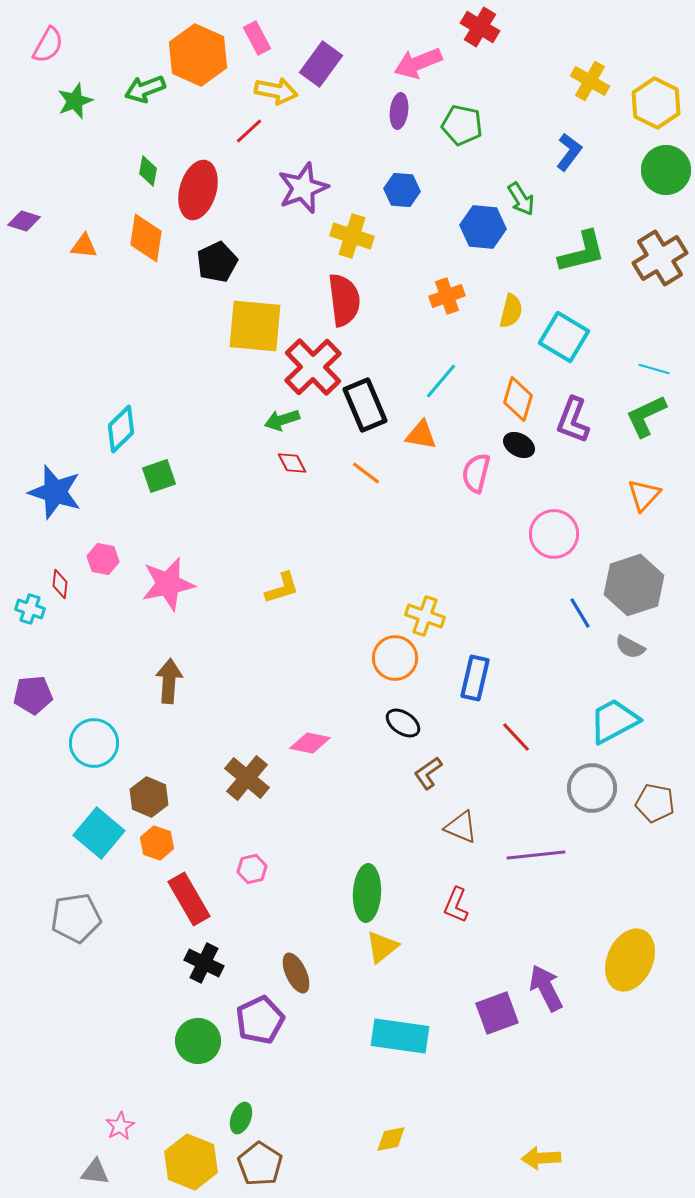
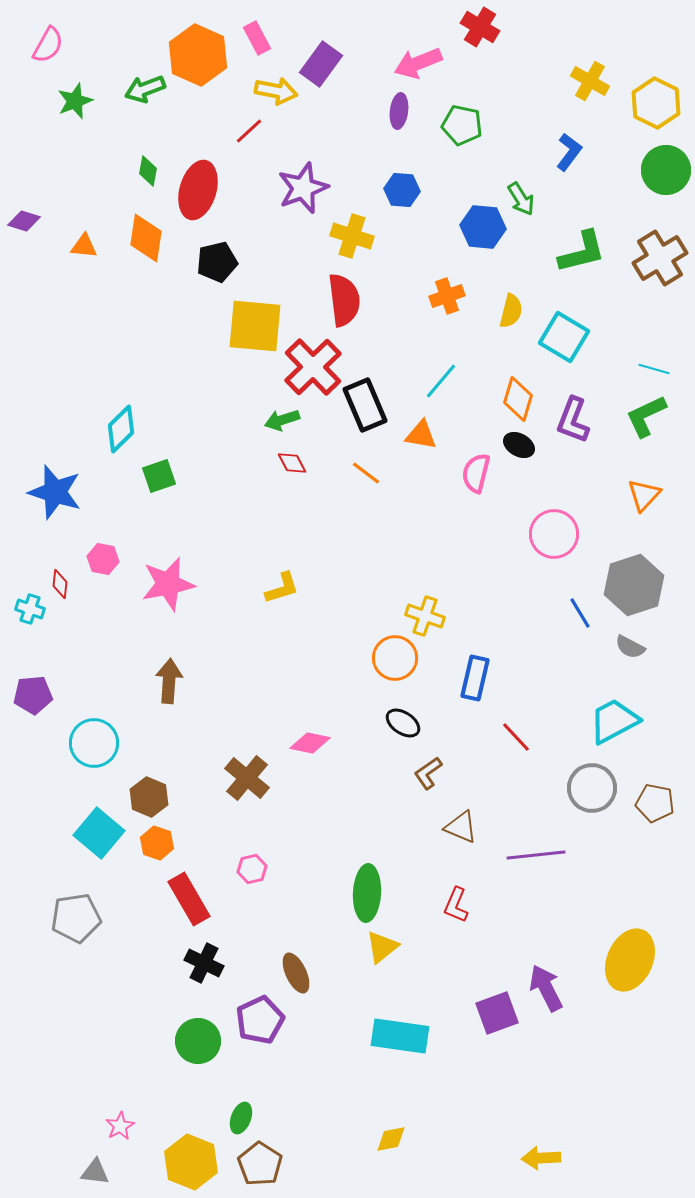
black pentagon at (217, 262): rotated 12 degrees clockwise
